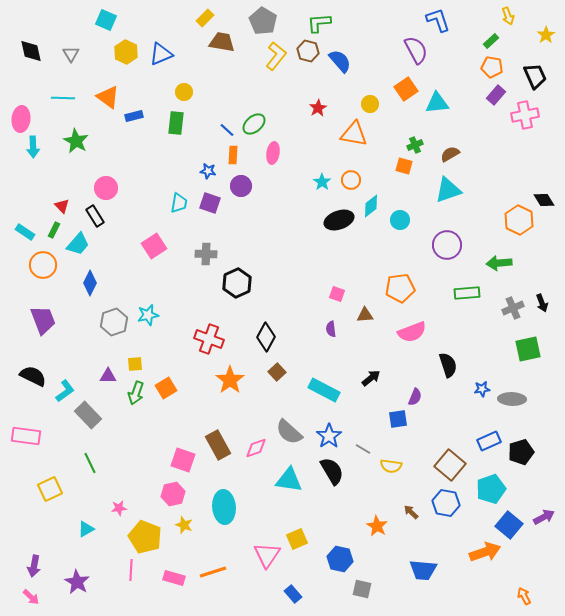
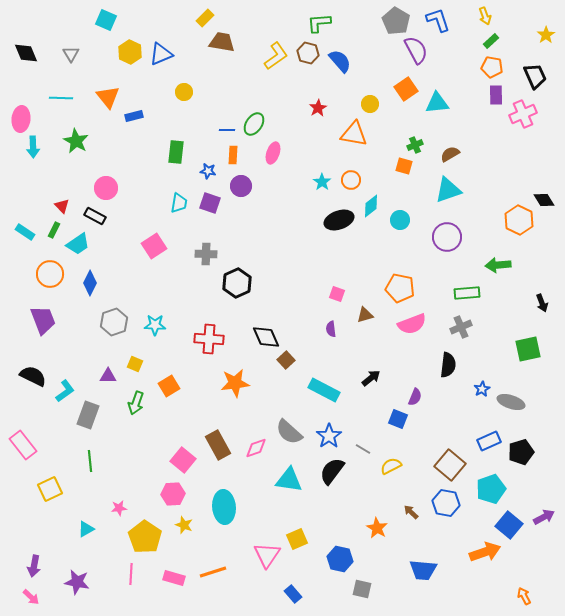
yellow arrow at (508, 16): moved 23 px left
gray pentagon at (263, 21): moved 133 px right
black diamond at (31, 51): moved 5 px left, 2 px down; rotated 10 degrees counterclockwise
brown hexagon at (308, 51): moved 2 px down
yellow hexagon at (126, 52): moved 4 px right
yellow L-shape at (276, 56): rotated 16 degrees clockwise
purple rectangle at (496, 95): rotated 42 degrees counterclockwise
orange triangle at (108, 97): rotated 15 degrees clockwise
cyan line at (63, 98): moved 2 px left
pink cross at (525, 115): moved 2 px left, 1 px up; rotated 12 degrees counterclockwise
green rectangle at (176, 123): moved 29 px down
green ellipse at (254, 124): rotated 15 degrees counterclockwise
blue line at (227, 130): rotated 42 degrees counterclockwise
pink ellipse at (273, 153): rotated 10 degrees clockwise
black rectangle at (95, 216): rotated 30 degrees counterclockwise
cyan trapezoid at (78, 244): rotated 15 degrees clockwise
purple circle at (447, 245): moved 8 px up
green arrow at (499, 263): moved 1 px left, 2 px down
orange circle at (43, 265): moved 7 px right, 9 px down
orange pentagon at (400, 288): rotated 20 degrees clockwise
gray cross at (513, 308): moved 52 px left, 19 px down
cyan star at (148, 315): moved 7 px right, 10 px down; rotated 15 degrees clockwise
brown triangle at (365, 315): rotated 12 degrees counterclockwise
pink semicircle at (412, 332): moved 8 px up
black diamond at (266, 337): rotated 52 degrees counterclockwise
red cross at (209, 339): rotated 16 degrees counterclockwise
yellow square at (135, 364): rotated 28 degrees clockwise
black semicircle at (448, 365): rotated 25 degrees clockwise
brown square at (277, 372): moved 9 px right, 12 px up
orange star at (230, 380): moved 5 px right, 3 px down; rotated 28 degrees clockwise
orange square at (166, 388): moved 3 px right, 2 px up
blue star at (482, 389): rotated 21 degrees counterclockwise
green arrow at (136, 393): moved 10 px down
gray ellipse at (512, 399): moved 1 px left, 3 px down; rotated 16 degrees clockwise
gray rectangle at (88, 415): rotated 64 degrees clockwise
blue square at (398, 419): rotated 30 degrees clockwise
pink rectangle at (26, 436): moved 3 px left, 9 px down; rotated 44 degrees clockwise
pink square at (183, 460): rotated 20 degrees clockwise
green line at (90, 463): moved 2 px up; rotated 20 degrees clockwise
yellow semicircle at (391, 466): rotated 145 degrees clockwise
black semicircle at (332, 471): rotated 112 degrees counterclockwise
pink hexagon at (173, 494): rotated 10 degrees clockwise
orange star at (377, 526): moved 2 px down
yellow pentagon at (145, 537): rotated 12 degrees clockwise
pink line at (131, 570): moved 4 px down
purple star at (77, 582): rotated 20 degrees counterclockwise
